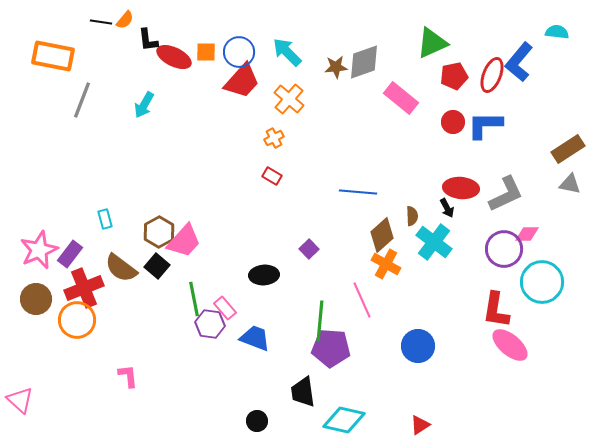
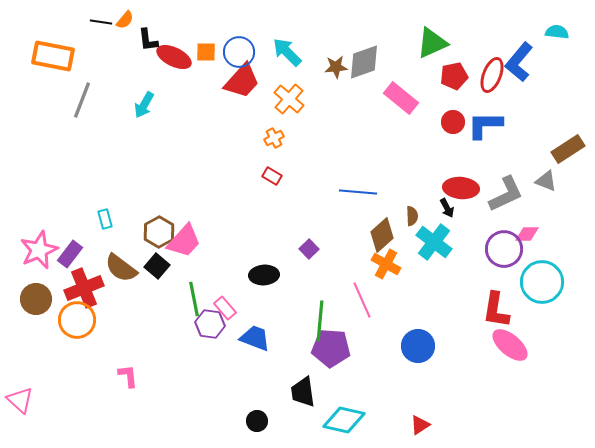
gray triangle at (570, 184): moved 24 px left, 3 px up; rotated 10 degrees clockwise
